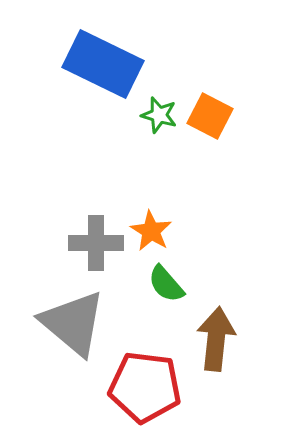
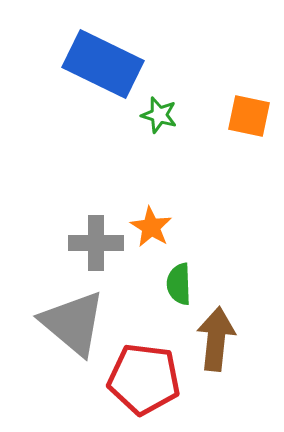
orange square: moved 39 px right; rotated 15 degrees counterclockwise
orange star: moved 4 px up
green semicircle: moved 13 px right; rotated 39 degrees clockwise
red pentagon: moved 1 px left, 8 px up
